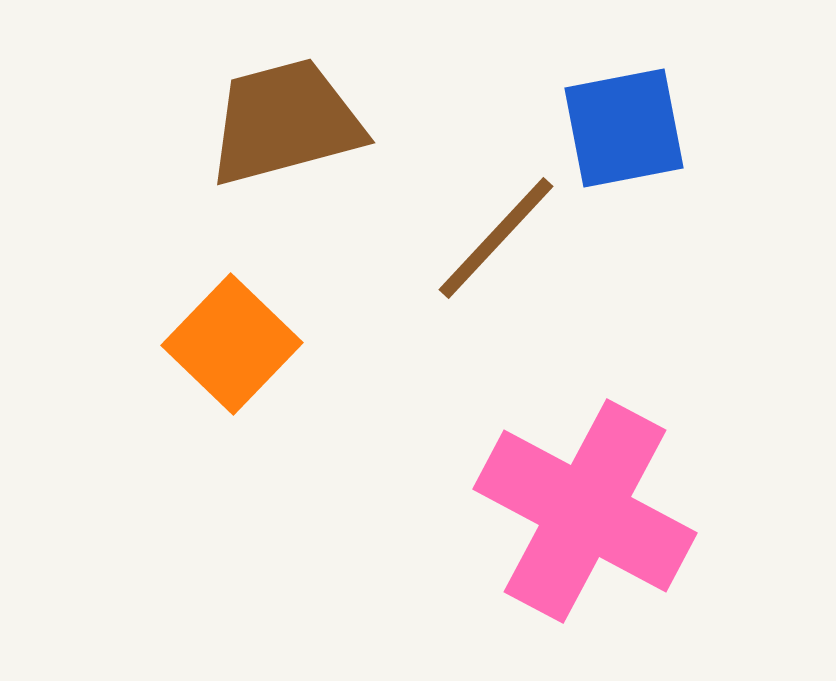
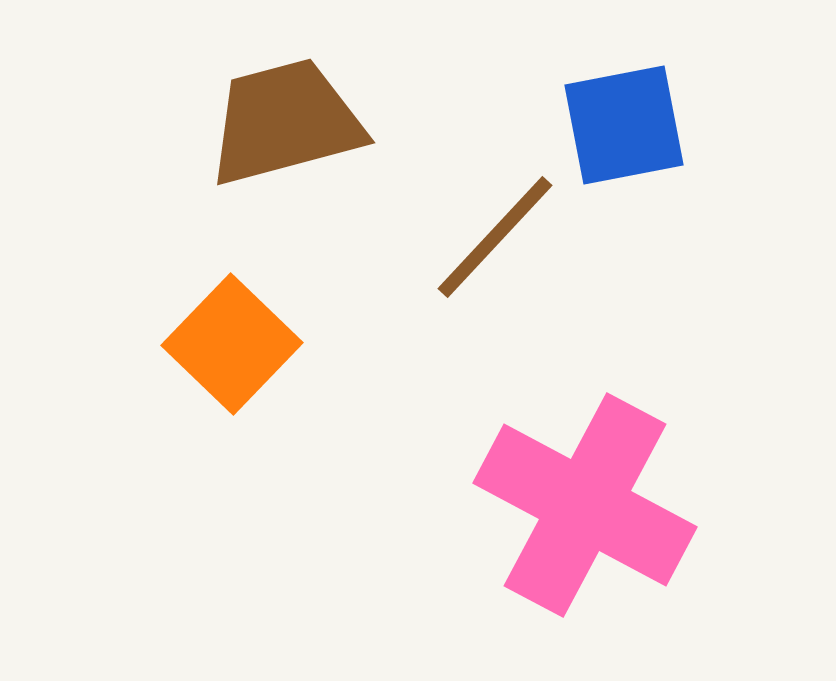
blue square: moved 3 px up
brown line: moved 1 px left, 1 px up
pink cross: moved 6 px up
